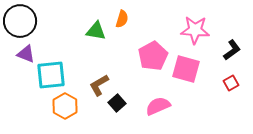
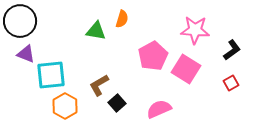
pink square: rotated 16 degrees clockwise
pink semicircle: moved 1 px right, 3 px down
